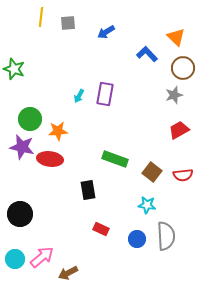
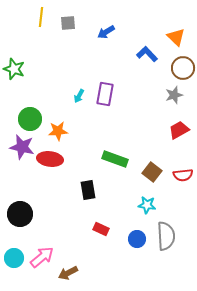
cyan circle: moved 1 px left, 1 px up
